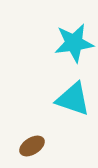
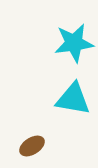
cyan triangle: rotated 9 degrees counterclockwise
